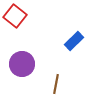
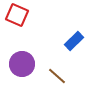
red square: moved 2 px right, 1 px up; rotated 15 degrees counterclockwise
brown line: moved 1 px right, 8 px up; rotated 60 degrees counterclockwise
